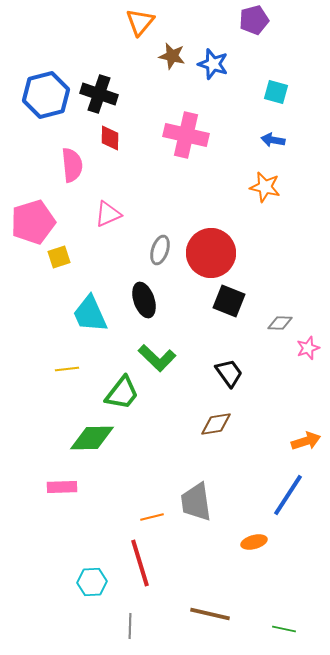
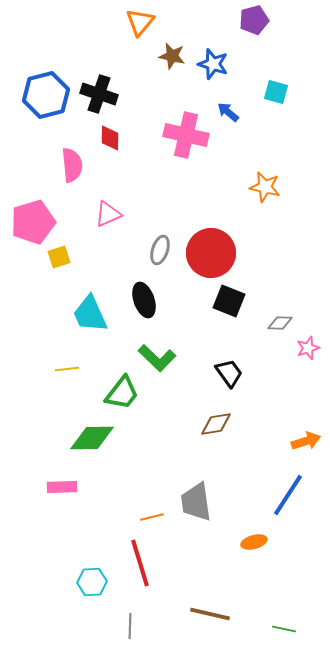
blue arrow: moved 45 px left, 28 px up; rotated 30 degrees clockwise
